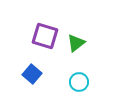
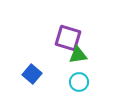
purple square: moved 23 px right, 2 px down
green triangle: moved 2 px right, 12 px down; rotated 30 degrees clockwise
